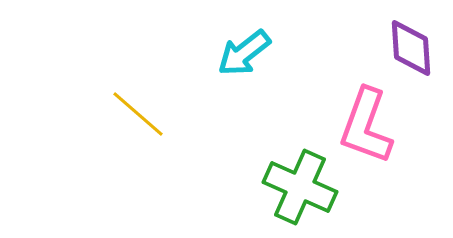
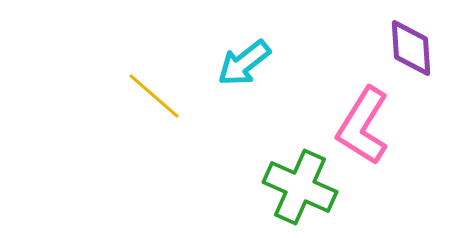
cyan arrow: moved 10 px down
yellow line: moved 16 px right, 18 px up
pink L-shape: moved 3 px left; rotated 12 degrees clockwise
